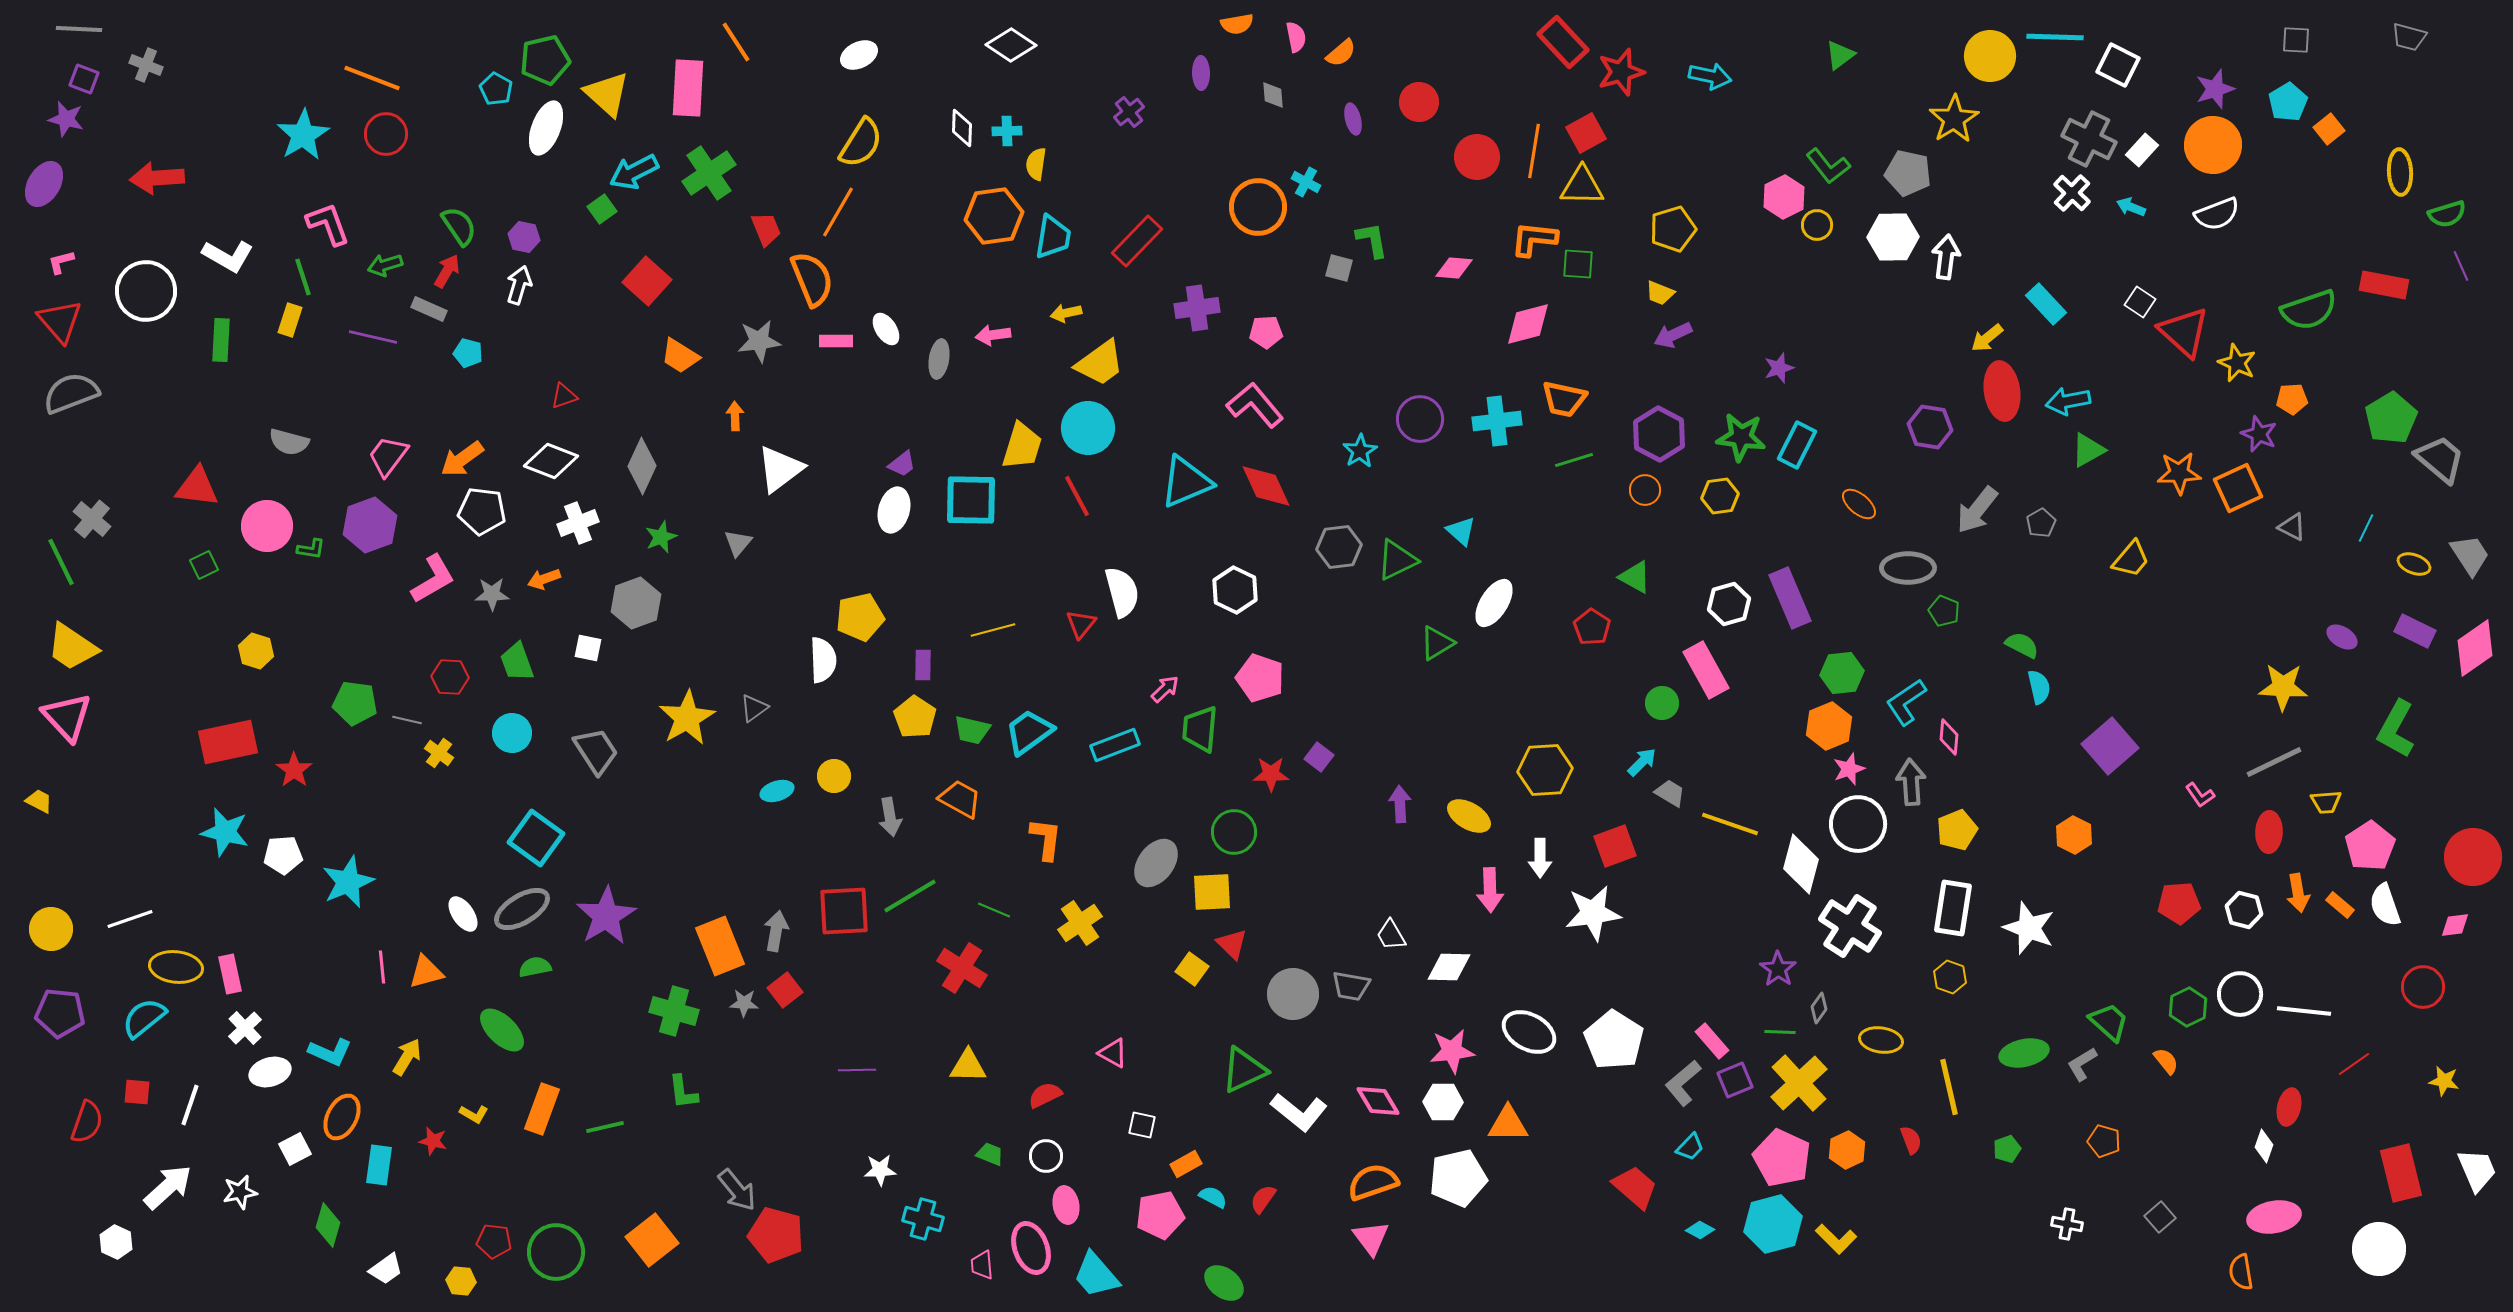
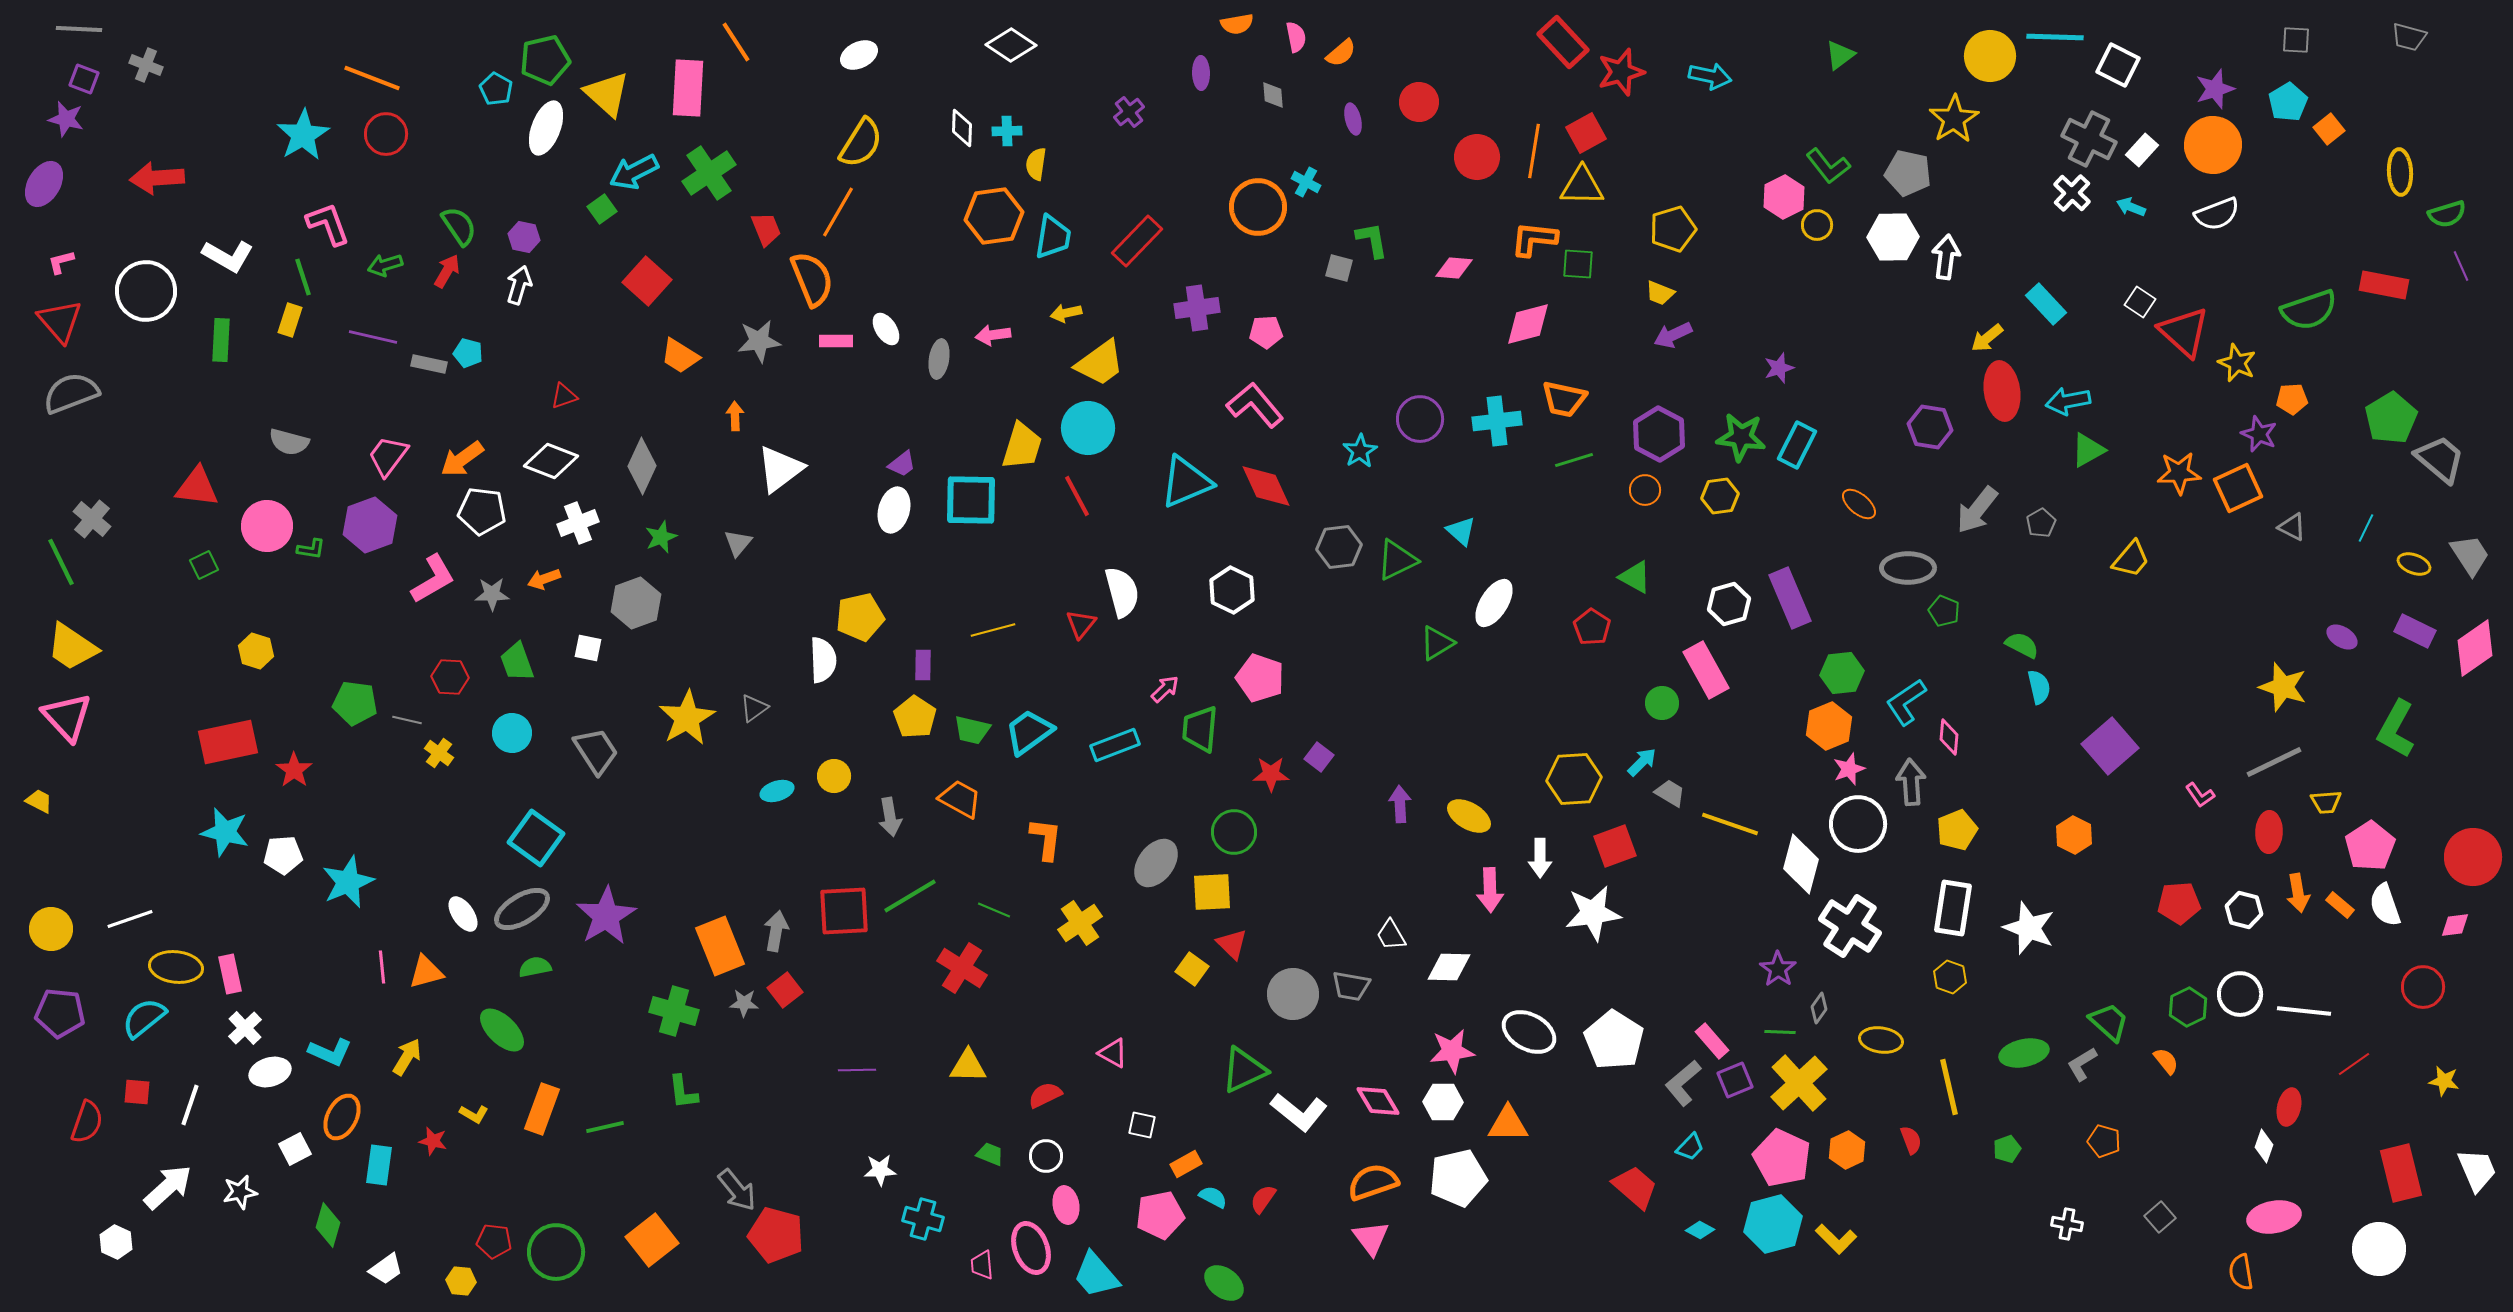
gray rectangle at (429, 309): moved 55 px down; rotated 12 degrees counterclockwise
white hexagon at (1235, 590): moved 3 px left
yellow star at (2283, 687): rotated 15 degrees clockwise
yellow hexagon at (1545, 770): moved 29 px right, 9 px down
